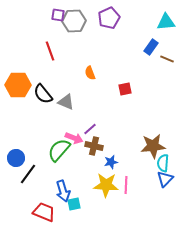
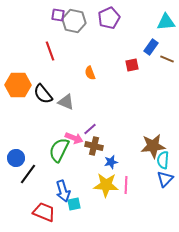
gray hexagon: rotated 15 degrees clockwise
red square: moved 7 px right, 24 px up
green semicircle: rotated 15 degrees counterclockwise
cyan semicircle: moved 3 px up
